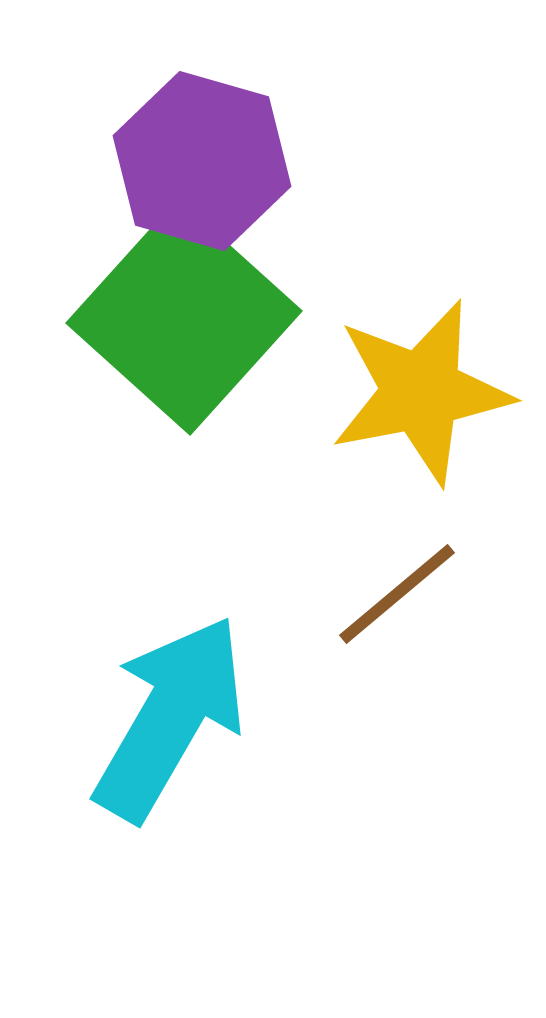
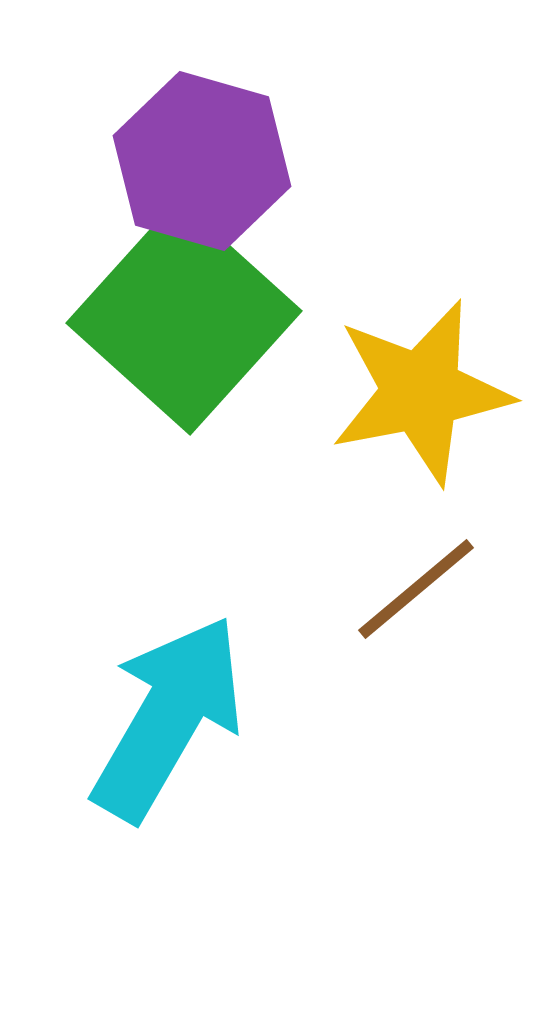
brown line: moved 19 px right, 5 px up
cyan arrow: moved 2 px left
